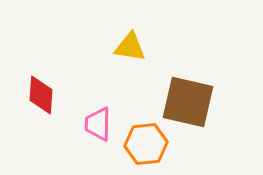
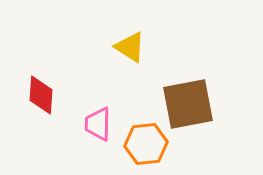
yellow triangle: rotated 24 degrees clockwise
brown square: moved 2 px down; rotated 24 degrees counterclockwise
